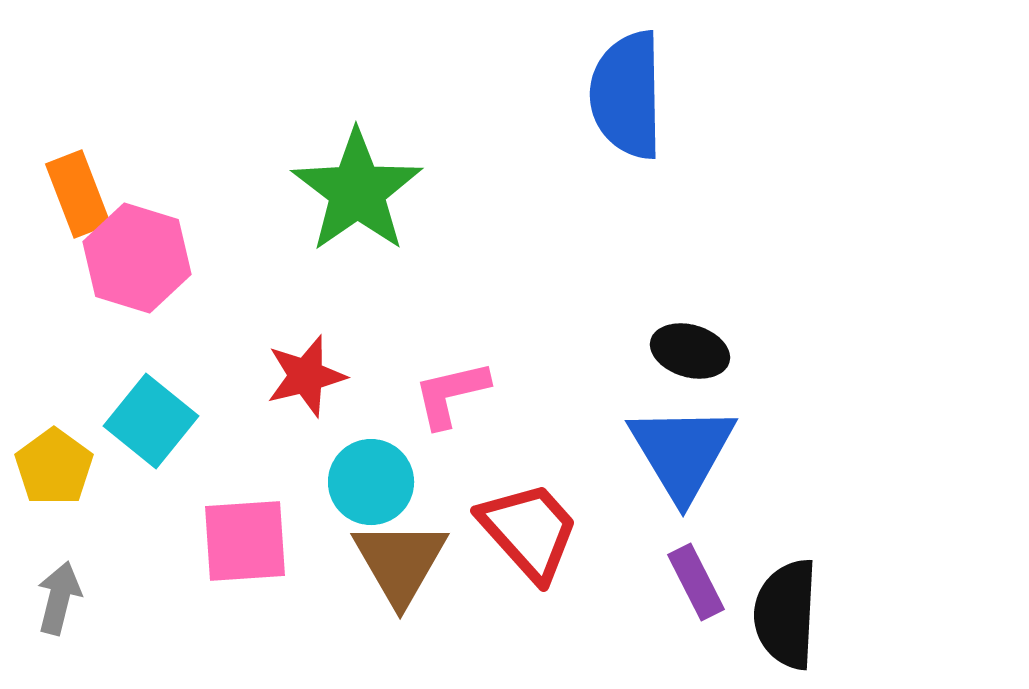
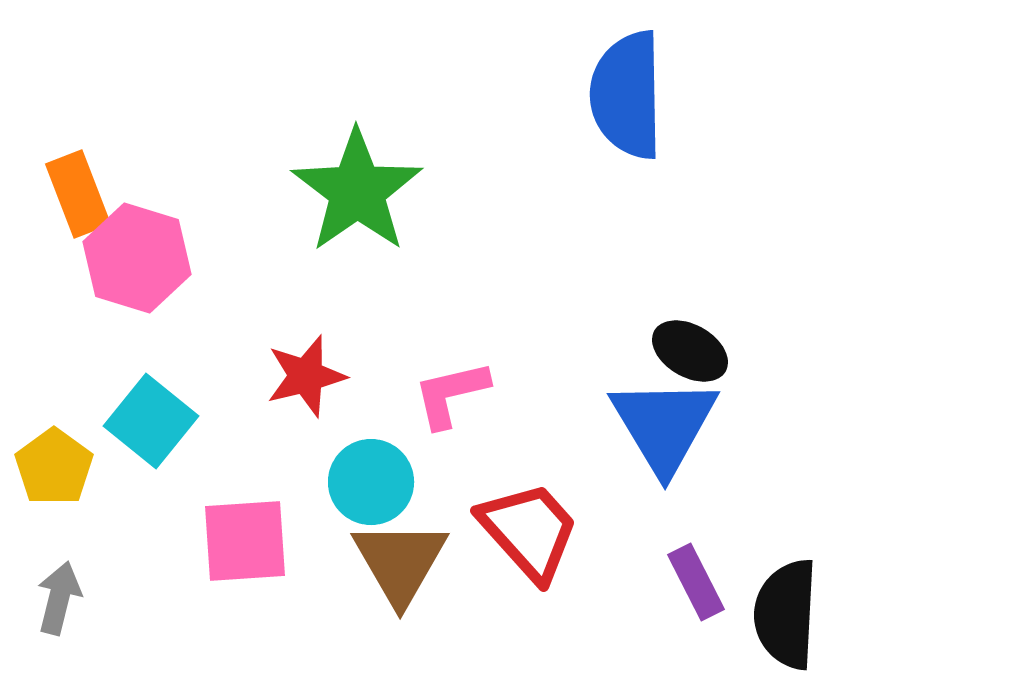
black ellipse: rotated 14 degrees clockwise
blue triangle: moved 18 px left, 27 px up
